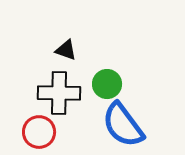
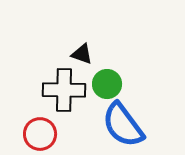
black triangle: moved 16 px right, 4 px down
black cross: moved 5 px right, 3 px up
red circle: moved 1 px right, 2 px down
